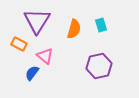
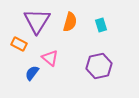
orange semicircle: moved 4 px left, 7 px up
pink triangle: moved 5 px right, 2 px down
